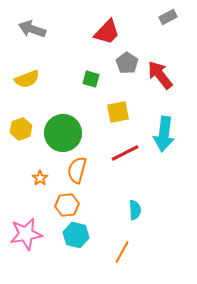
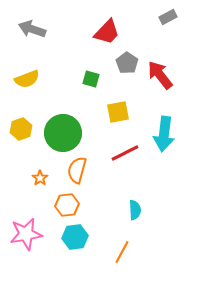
cyan hexagon: moved 1 px left, 2 px down; rotated 20 degrees counterclockwise
